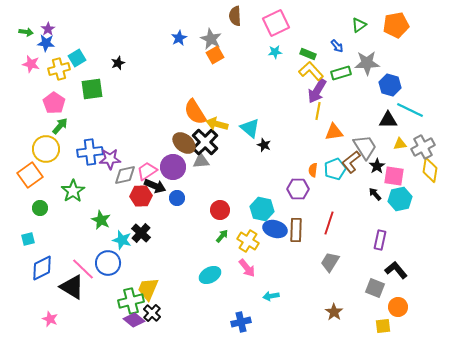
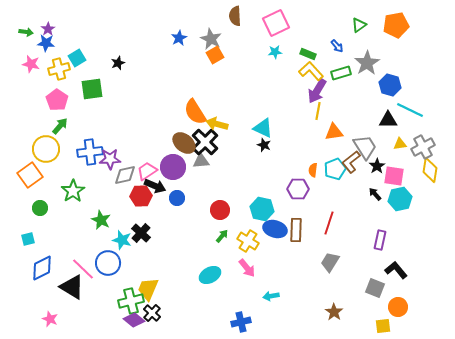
gray star at (367, 63): rotated 30 degrees counterclockwise
pink pentagon at (54, 103): moved 3 px right, 3 px up
cyan triangle at (250, 128): moved 13 px right; rotated 15 degrees counterclockwise
